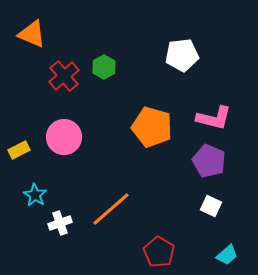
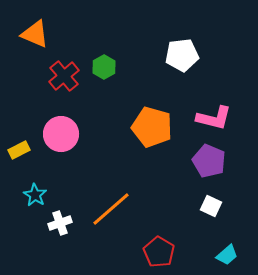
orange triangle: moved 3 px right
pink circle: moved 3 px left, 3 px up
